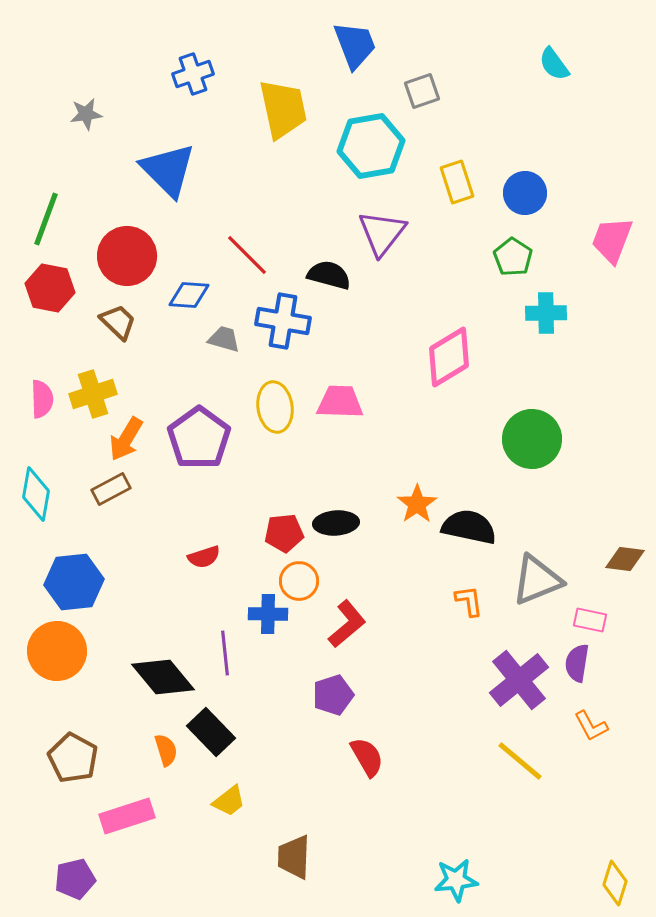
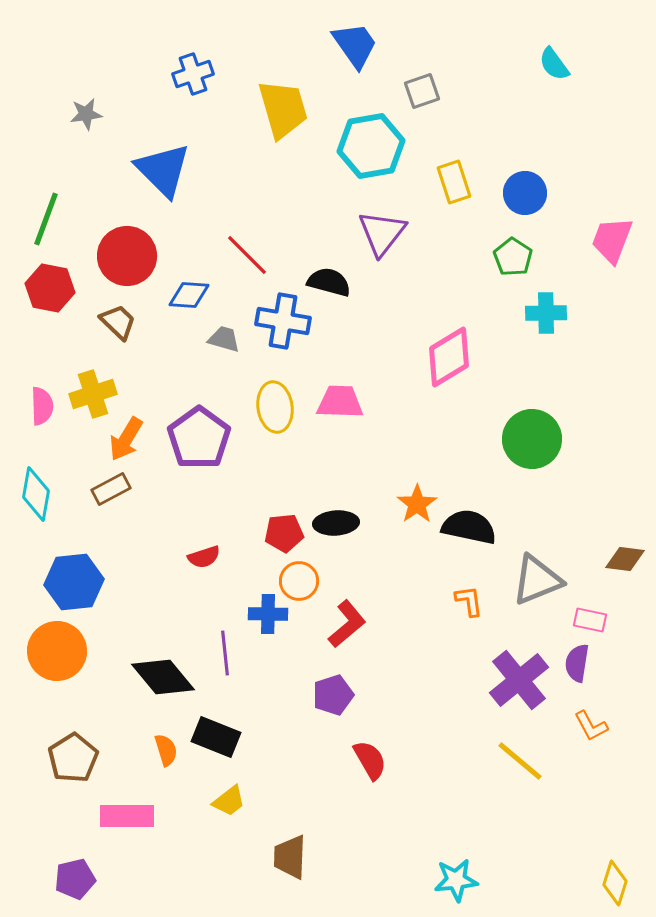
blue trapezoid at (355, 45): rotated 14 degrees counterclockwise
yellow trapezoid at (283, 109): rotated 4 degrees counterclockwise
blue triangle at (168, 170): moved 5 px left
yellow rectangle at (457, 182): moved 3 px left
black semicircle at (329, 275): moved 7 px down
pink semicircle at (42, 399): moved 7 px down
black rectangle at (211, 732): moved 5 px right, 5 px down; rotated 24 degrees counterclockwise
red semicircle at (367, 757): moved 3 px right, 3 px down
brown pentagon at (73, 758): rotated 12 degrees clockwise
pink rectangle at (127, 816): rotated 18 degrees clockwise
brown trapezoid at (294, 857): moved 4 px left
